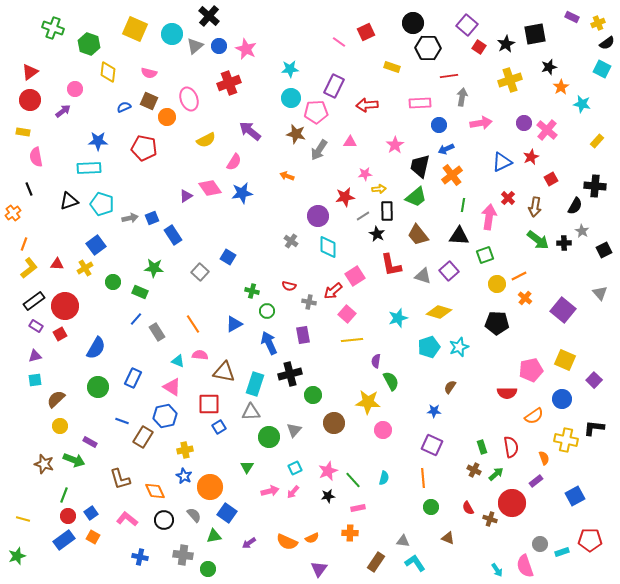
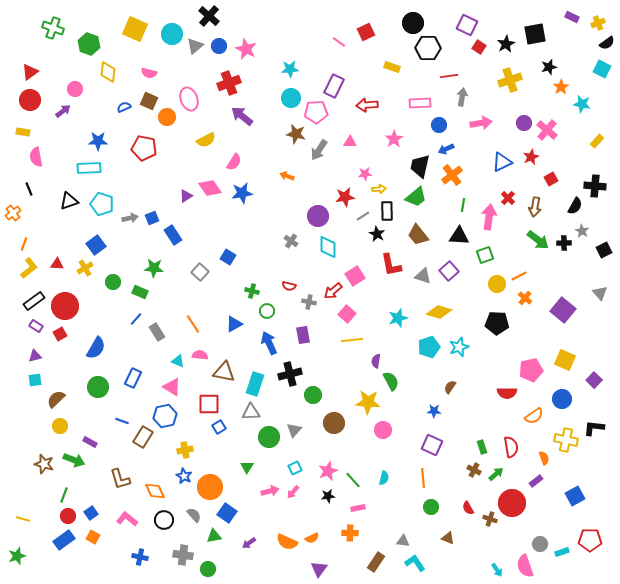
purple square at (467, 25): rotated 15 degrees counterclockwise
purple arrow at (250, 131): moved 8 px left, 15 px up
pink star at (395, 145): moved 1 px left, 6 px up
